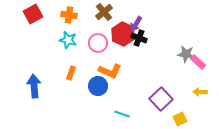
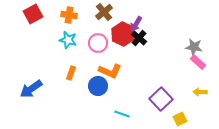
black cross: rotated 21 degrees clockwise
gray star: moved 8 px right, 7 px up
blue arrow: moved 3 px left, 3 px down; rotated 120 degrees counterclockwise
